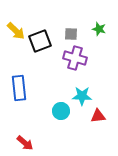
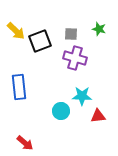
blue rectangle: moved 1 px up
